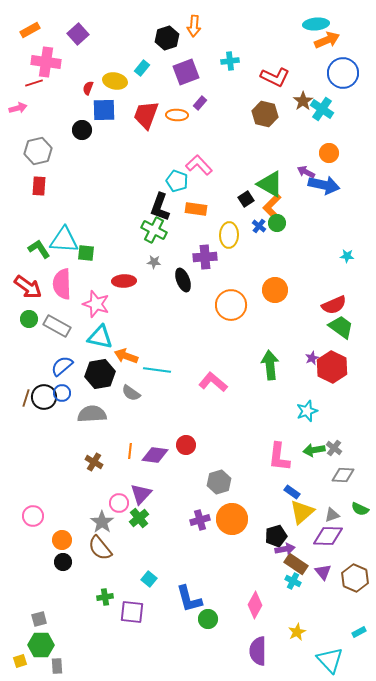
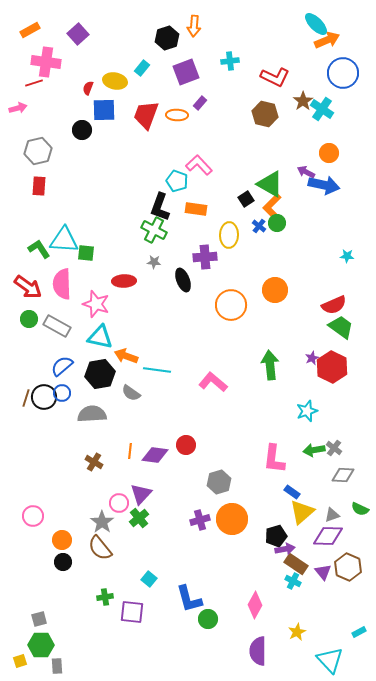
cyan ellipse at (316, 24): rotated 50 degrees clockwise
pink L-shape at (279, 457): moved 5 px left, 2 px down
brown hexagon at (355, 578): moved 7 px left, 11 px up
